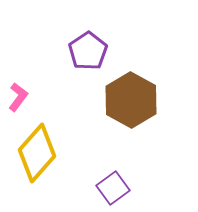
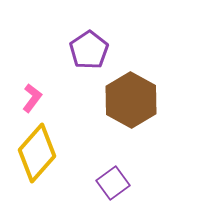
purple pentagon: moved 1 px right, 1 px up
pink L-shape: moved 14 px right, 1 px down
purple square: moved 5 px up
